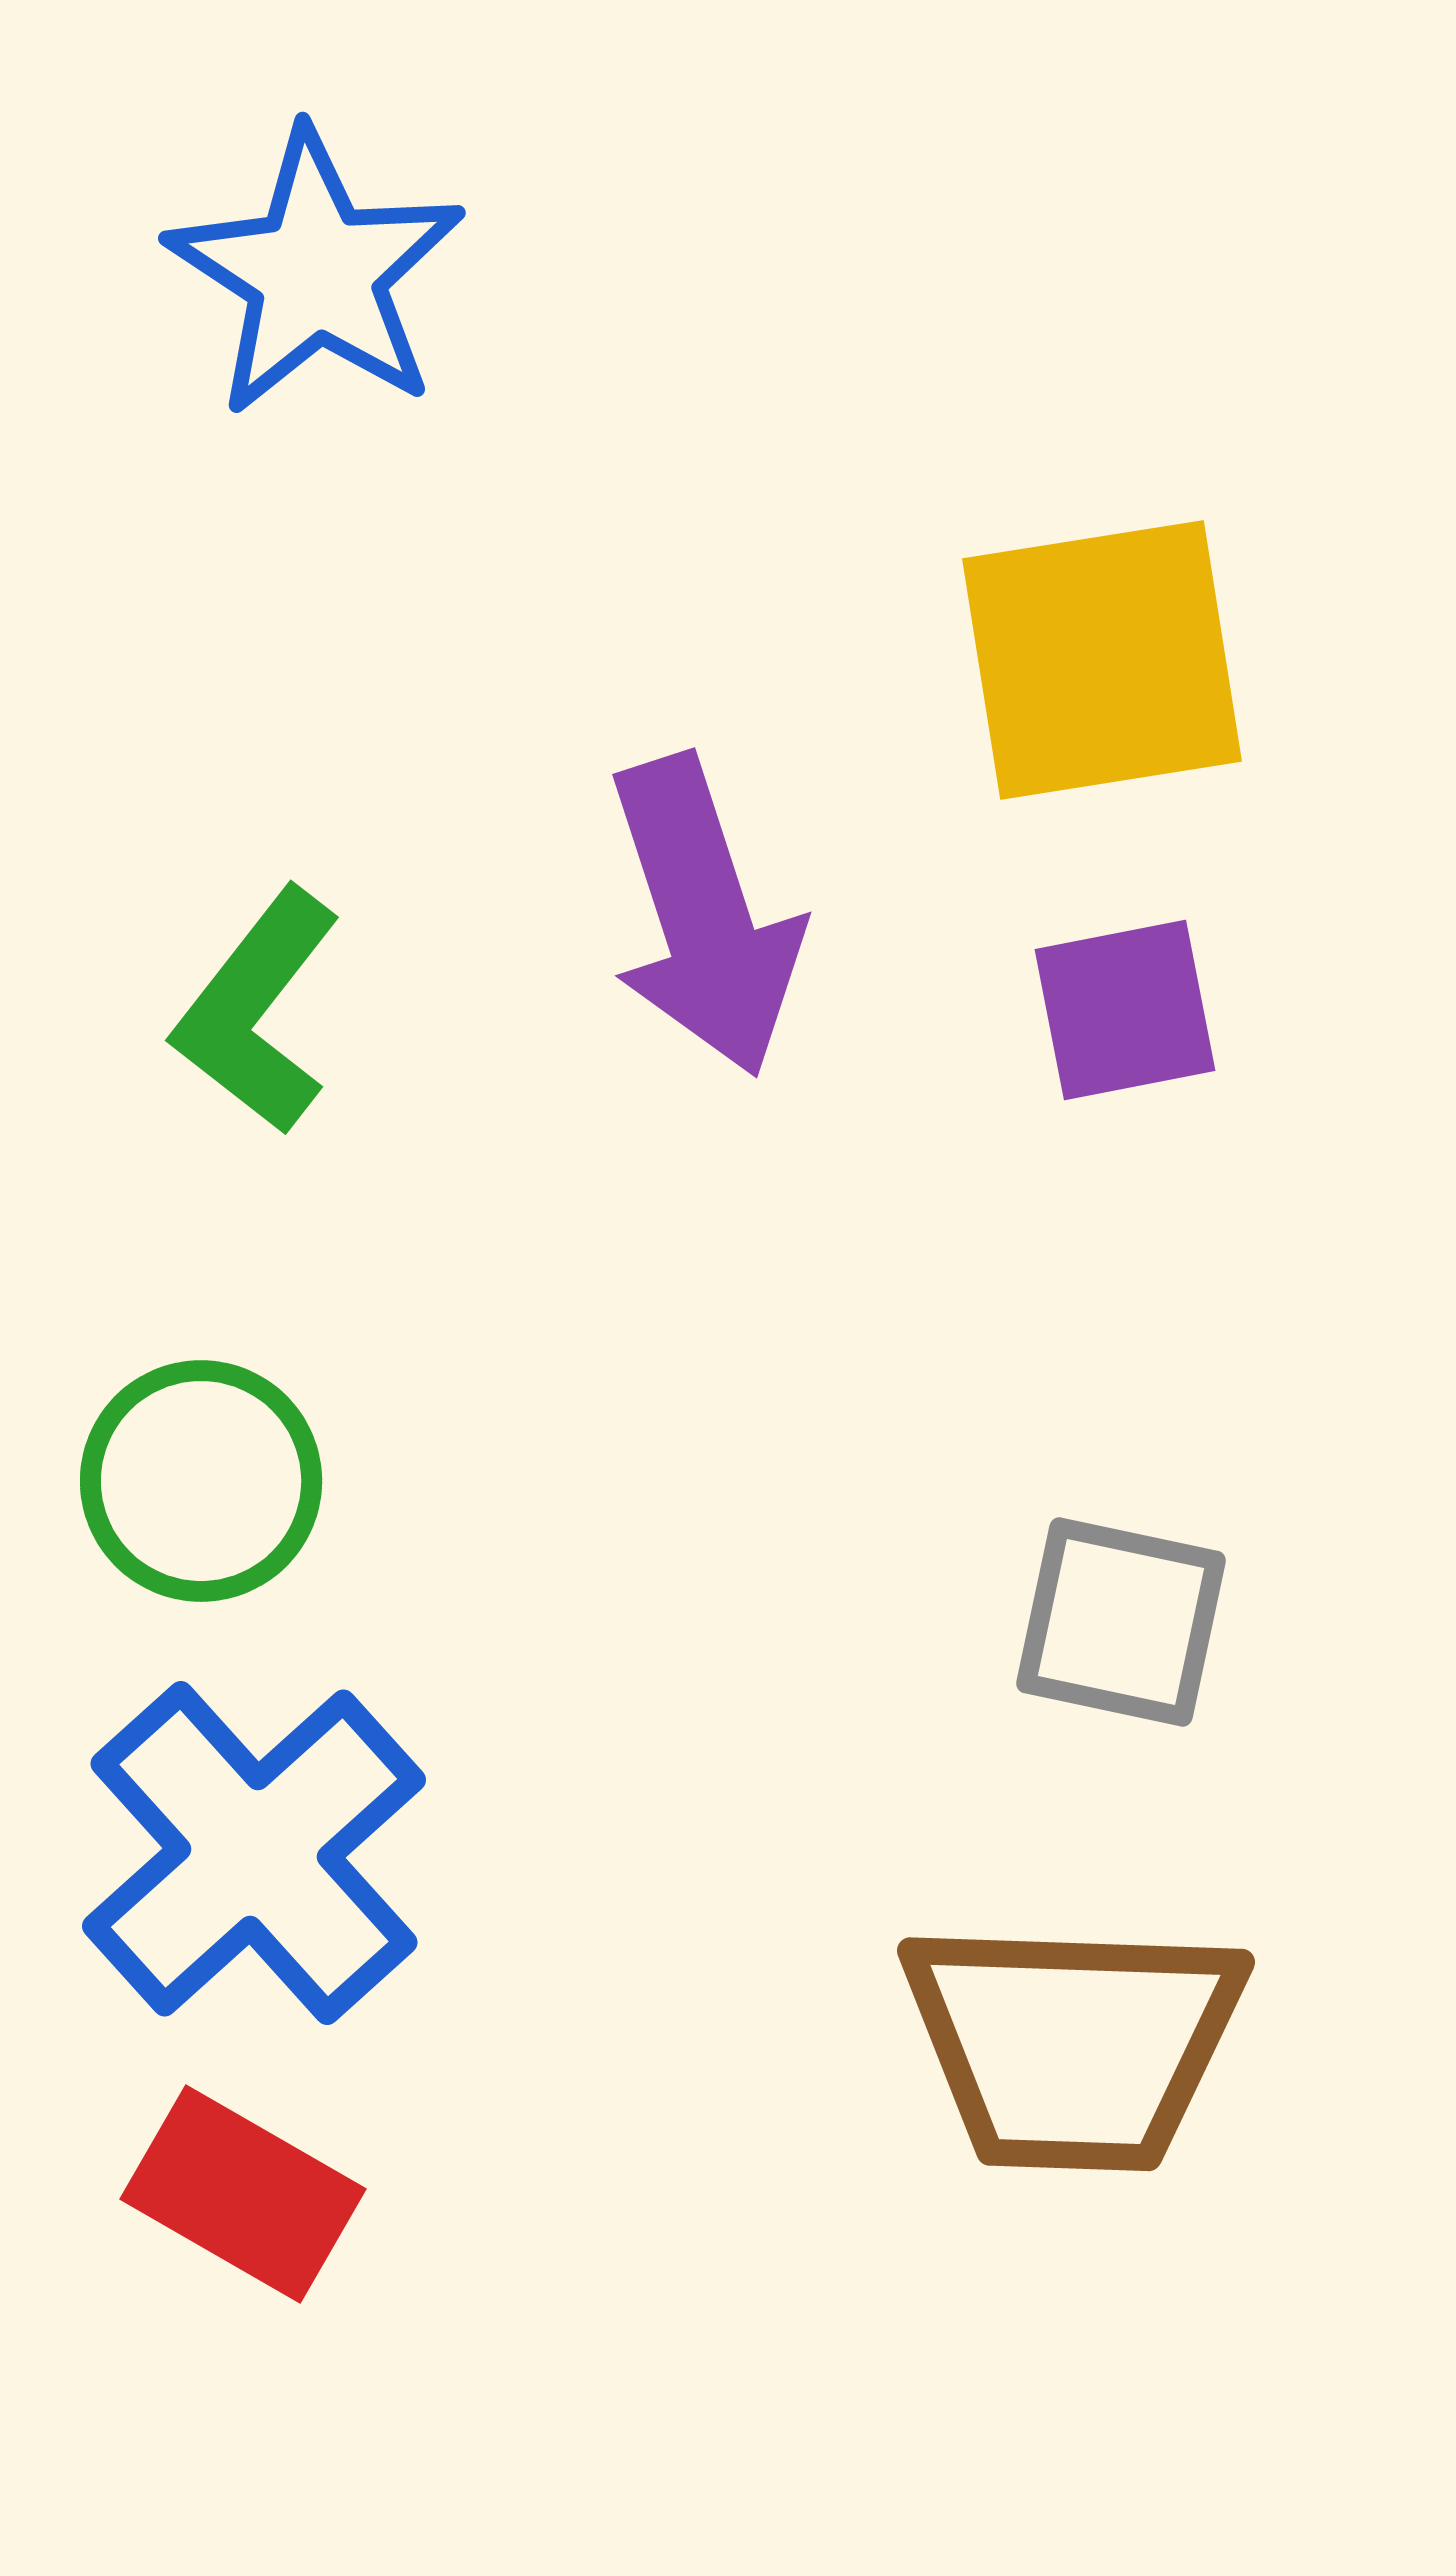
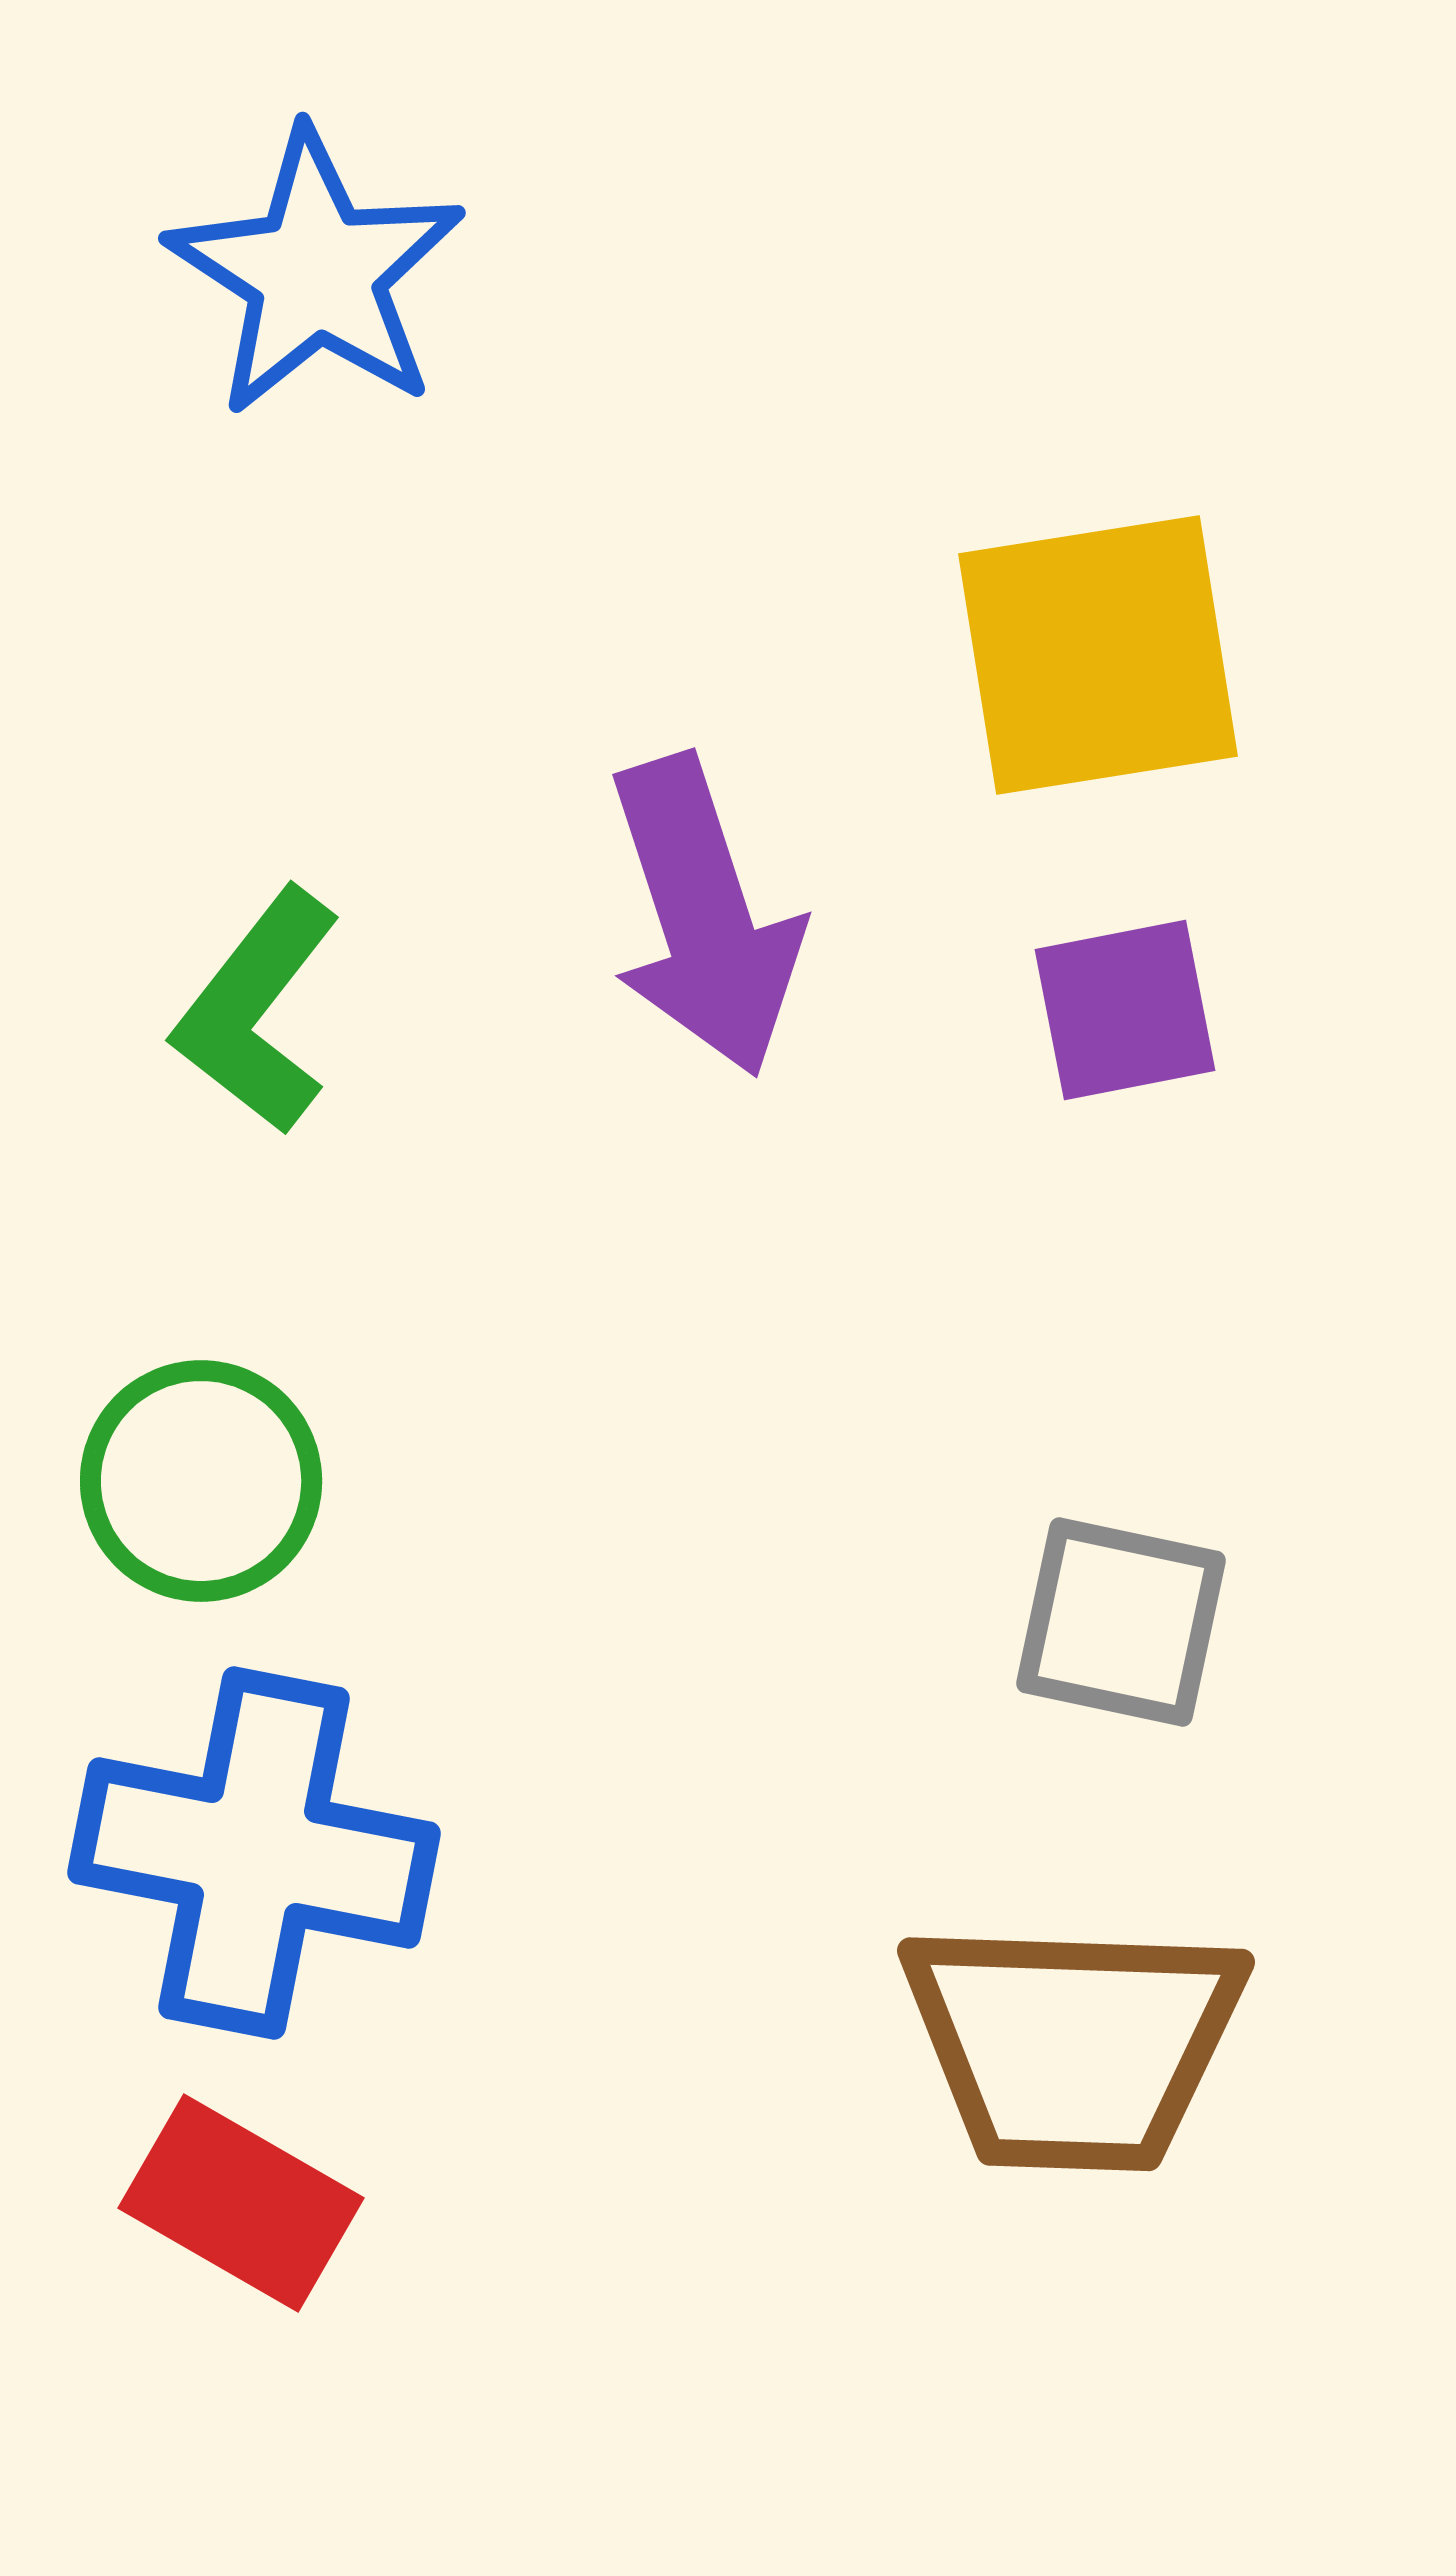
yellow square: moved 4 px left, 5 px up
blue cross: rotated 37 degrees counterclockwise
red rectangle: moved 2 px left, 9 px down
